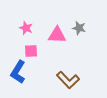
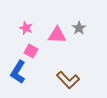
gray star: rotated 24 degrees clockwise
pink square: rotated 32 degrees clockwise
